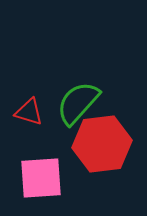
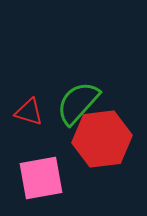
red hexagon: moved 5 px up
pink square: rotated 6 degrees counterclockwise
